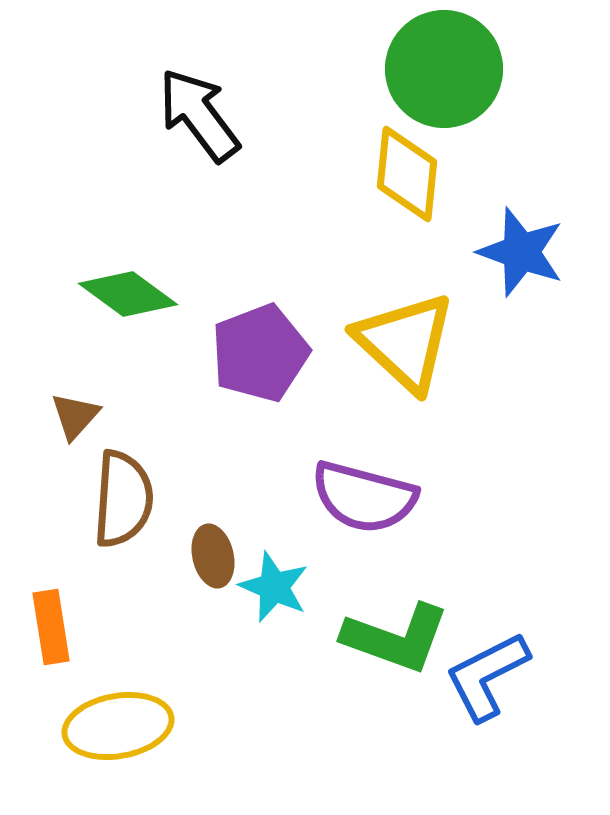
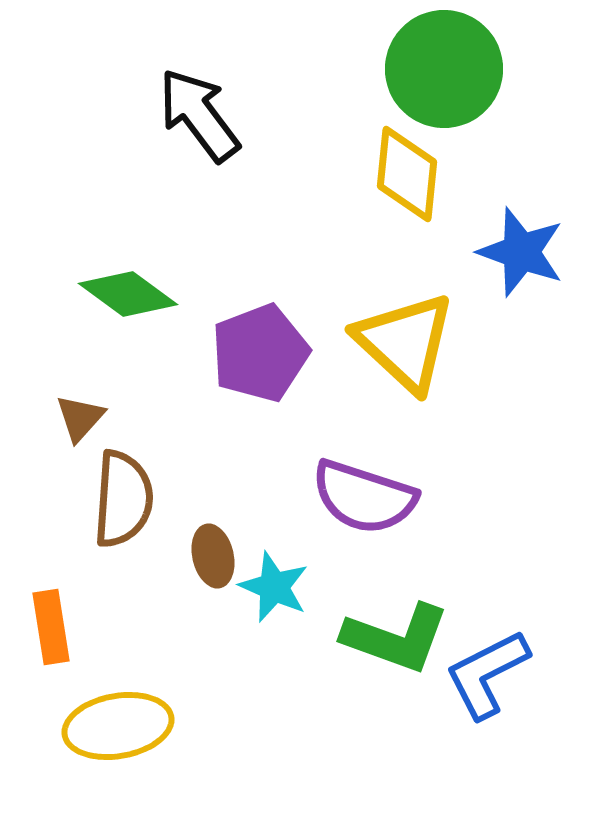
brown triangle: moved 5 px right, 2 px down
purple semicircle: rotated 3 degrees clockwise
blue L-shape: moved 2 px up
